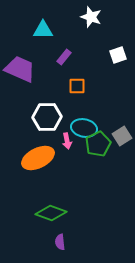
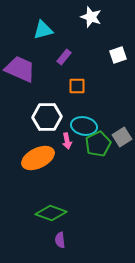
cyan triangle: rotated 15 degrees counterclockwise
cyan ellipse: moved 2 px up
gray square: moved 1 px down
purple semicircle: moved 2 px up
